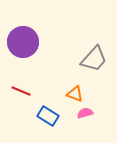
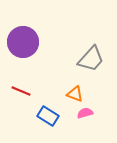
gray trapezoid: moved 3 px left
